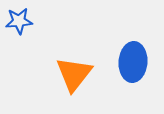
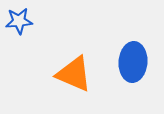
orange triangle: rotated 45 degrees counterclockwise
